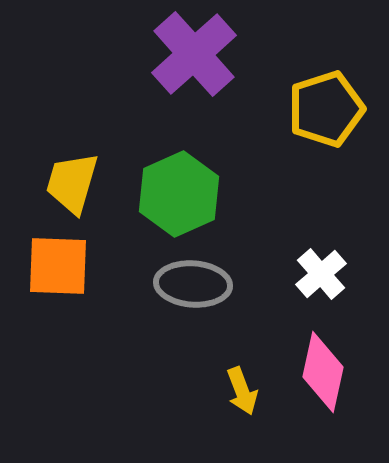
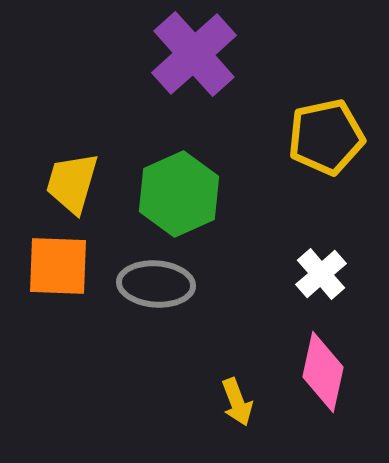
yellow pentagon: moved 28 px down; rotated 6 degrees clockwise
gray ellipse: moved 37 px left
yellow arrow: moved 5 px left, 11 px down
